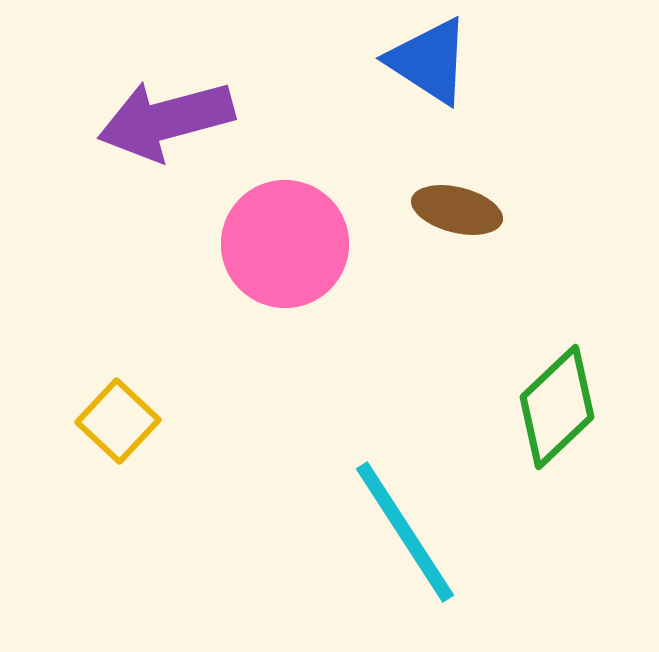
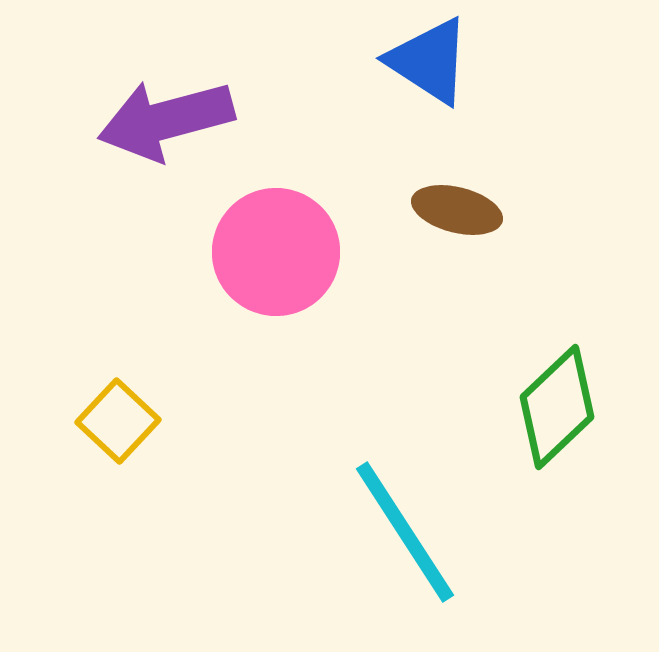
pink circle: moved 9 px left, 8 px down
